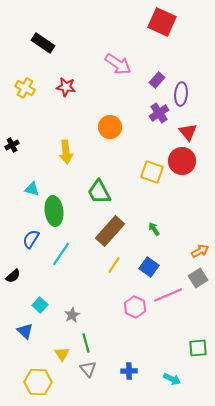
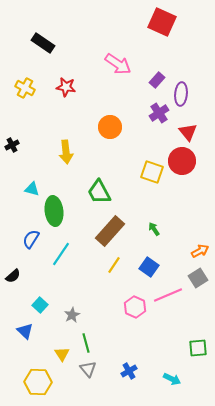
blue cross: rotated 28 degrees counterclockwise
